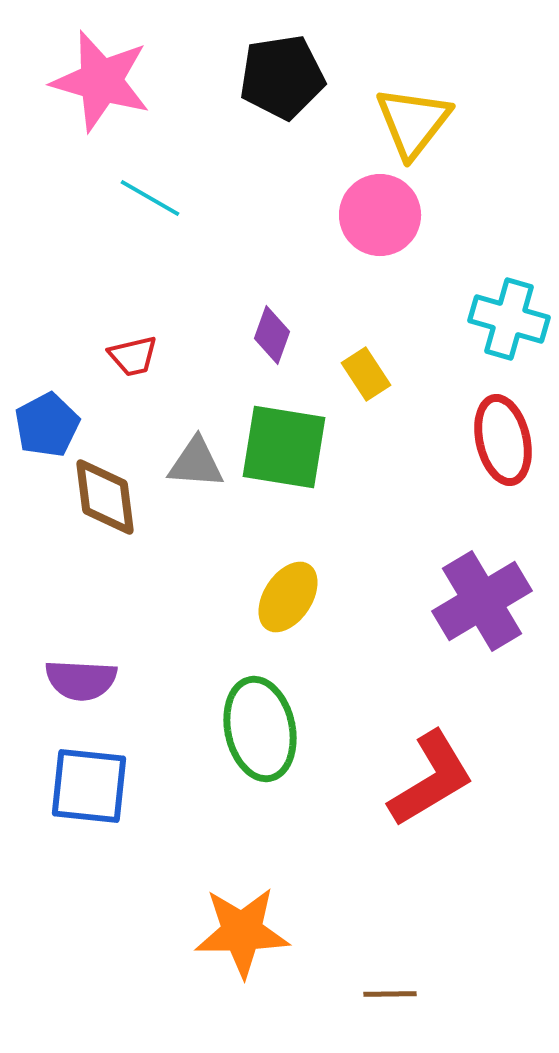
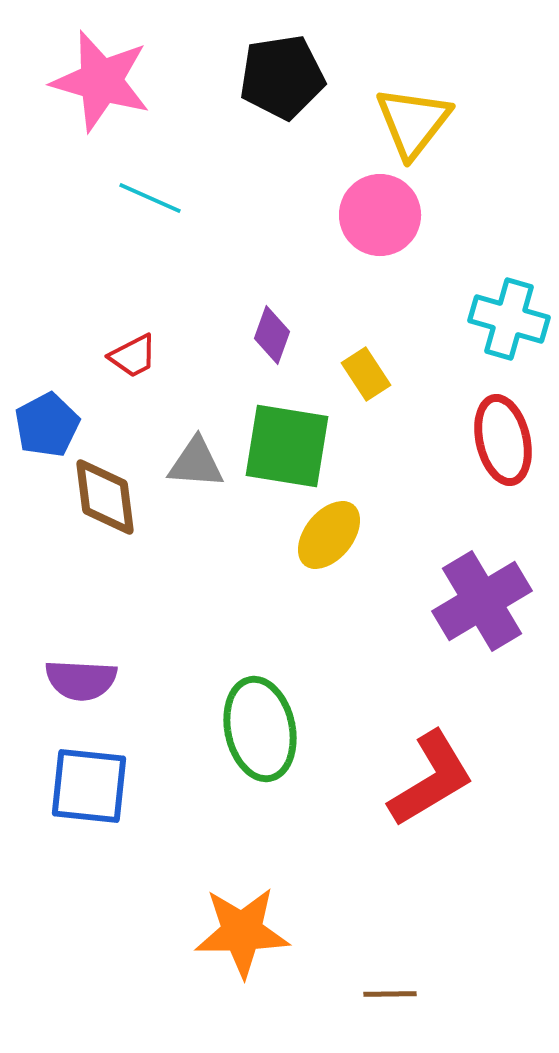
cyan line: rotated 6 degrees counterclockwise
red trapezoid: rotated 14 degrees counterclockwise
green square: moved 3 px right, 1 px up
yellow ellipse: moved 41 px right, 62 px up; rotated 6 degrees clockwise
